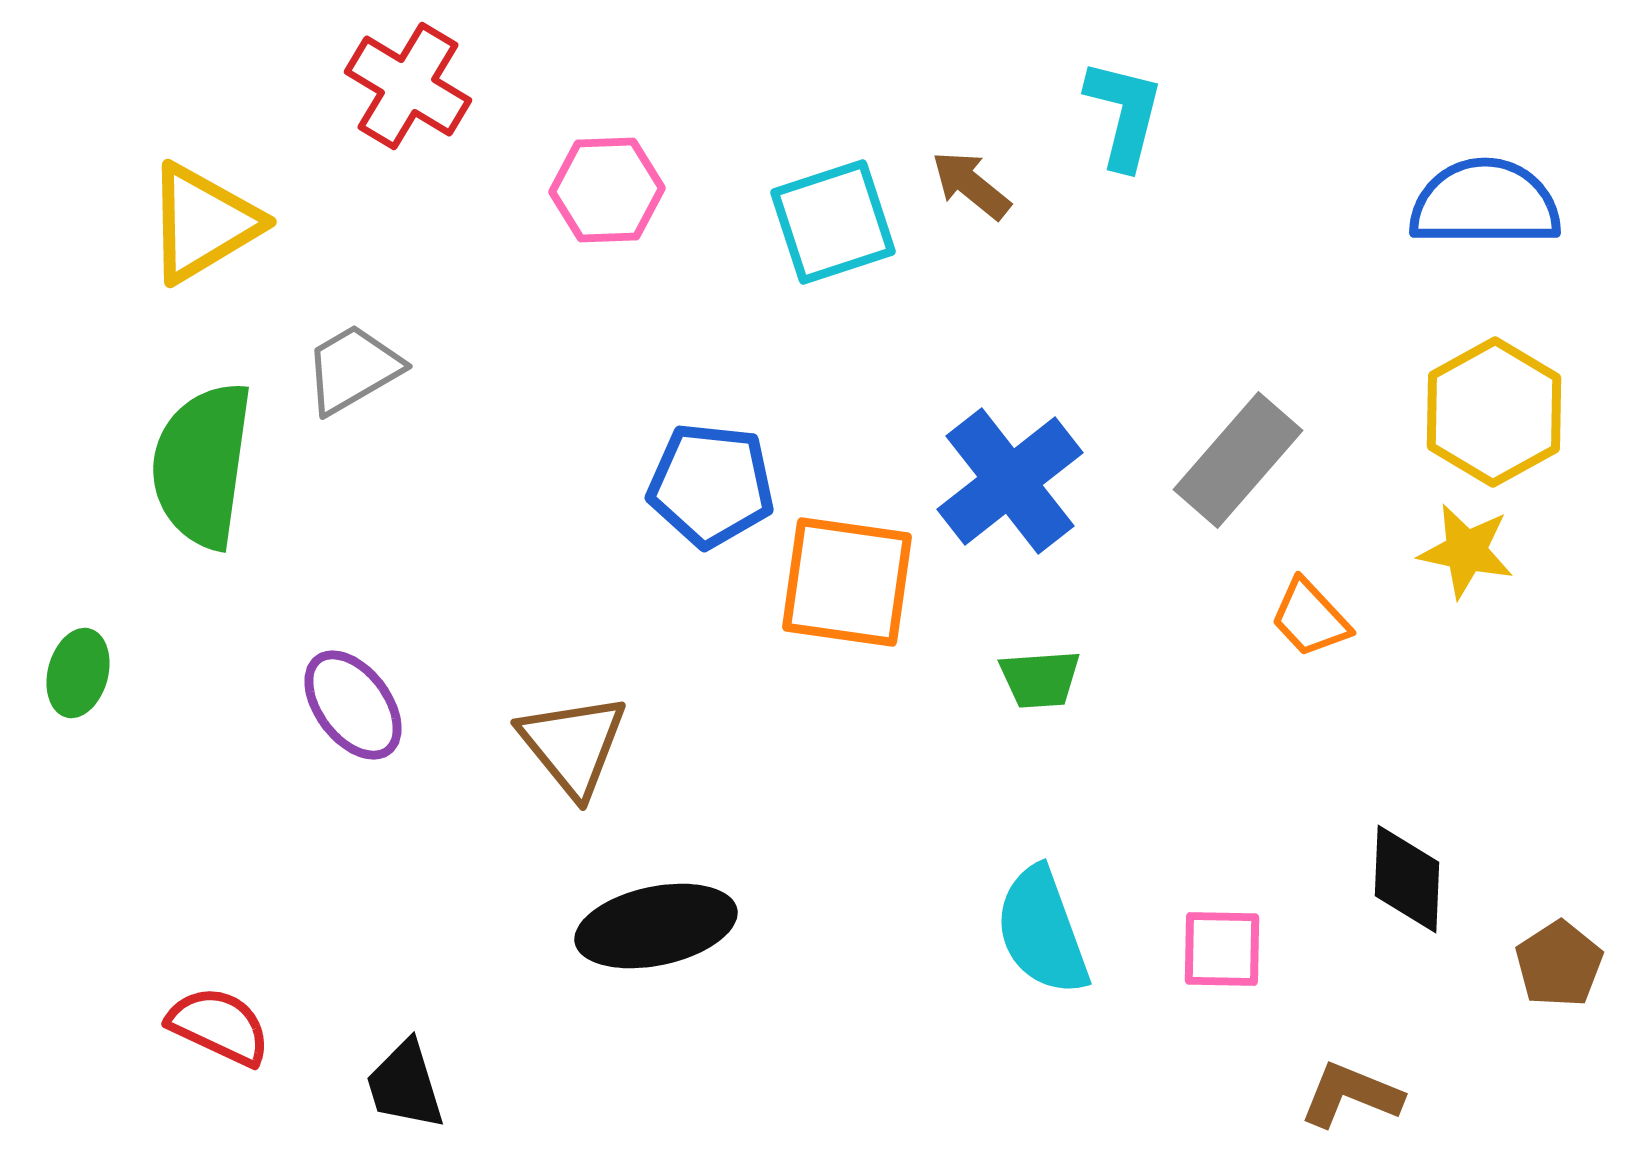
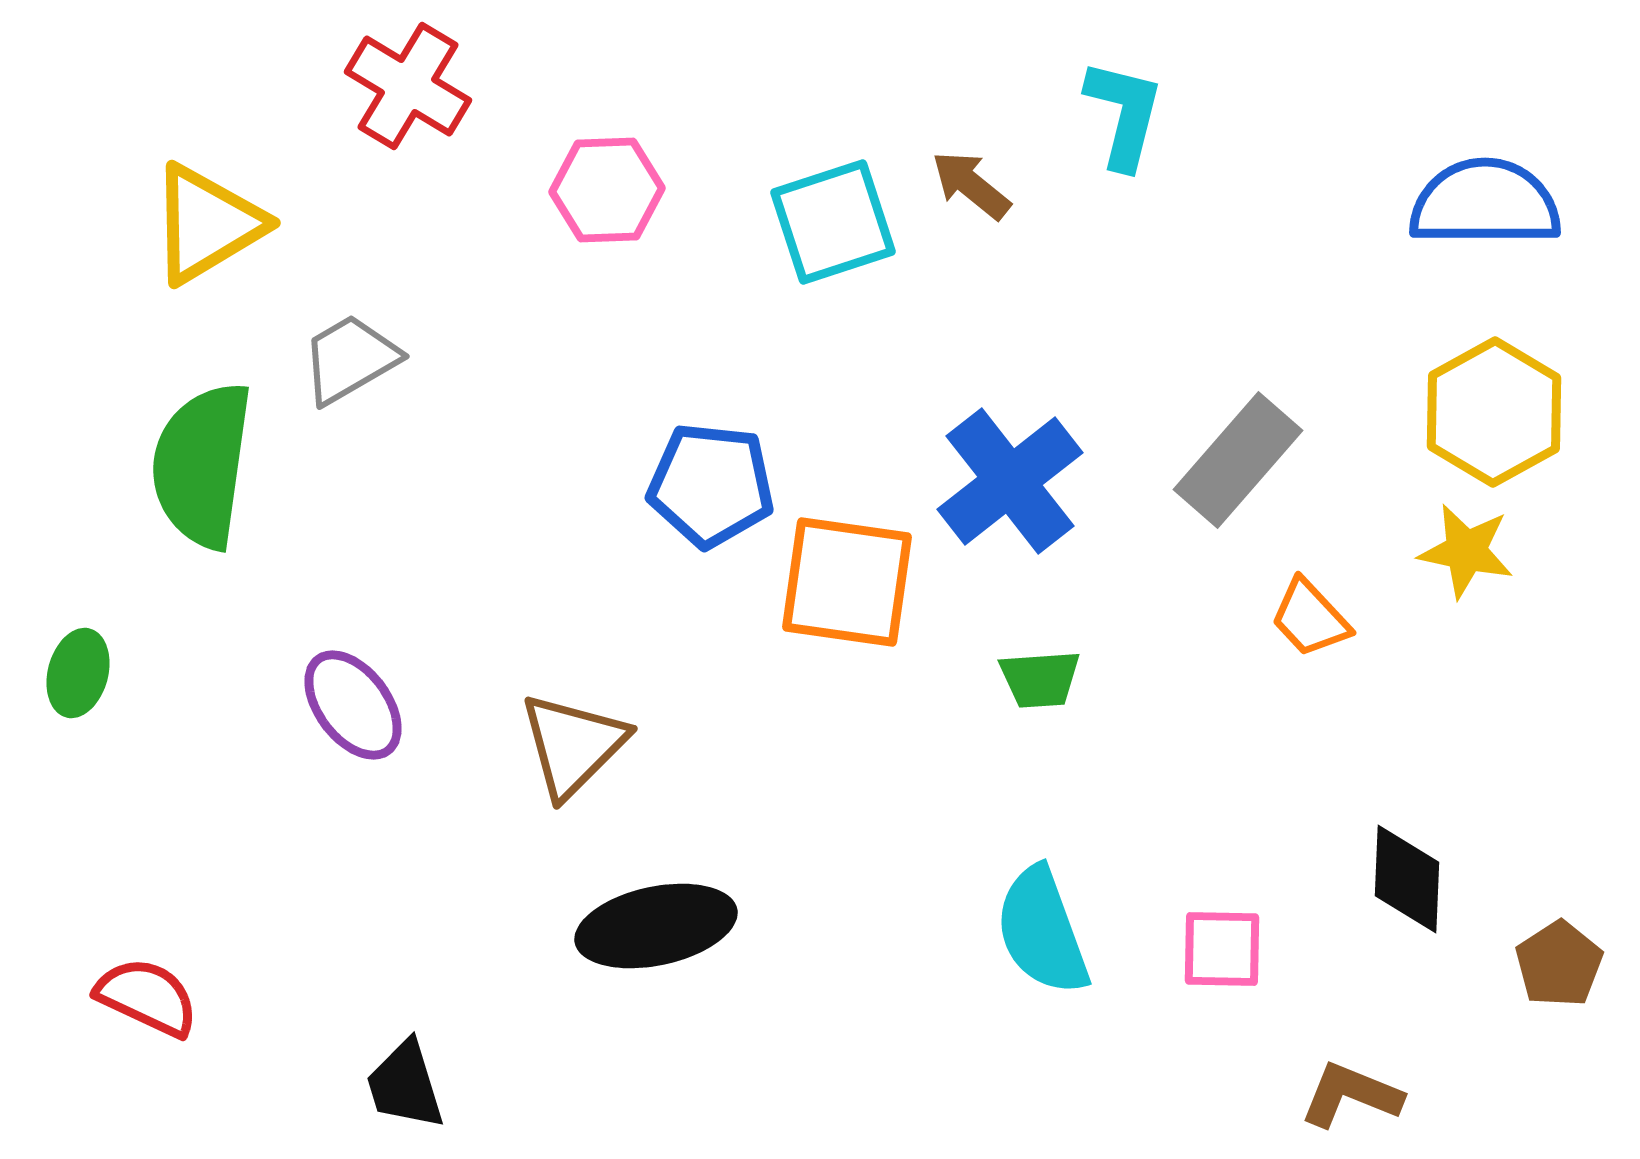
yellow triangle: moved 4 px right, 1 px down
gray trapezoid: moved 3 px left, 10 px up
brown triangle: rotated 24 degrees clockwise
red semicircle: moved 72 px left, 29 px up
